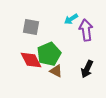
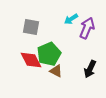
purple arrow: moved 1 px right, 2 px up; rotated 30 degrees clockwise
black arrow: moved 3 px right
